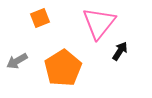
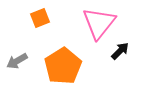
black arrow: rotated 12 degrees clockwise
orange pentagon: moved 2 px up
